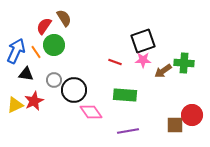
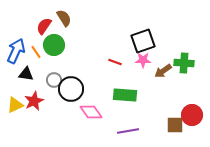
black circle: moved 3 px left, 1 px up
